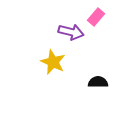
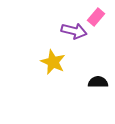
purple arrow: moved 3 px right, 1 px up
